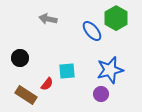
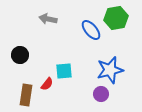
green hexagon: rotated 20 degrees clockwise
blue ellipse: moved 1 px left, 1 px up
black circle: moved 3 px up
cyan square: moved 3 px left
brown rectangle: rotated 65 degrees clockwise
